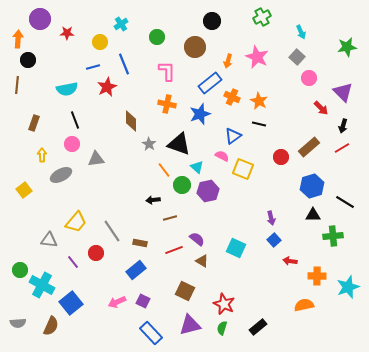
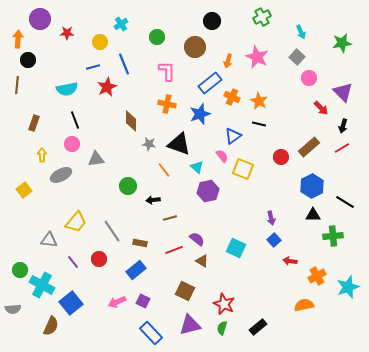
green star at (347, 47): moved 5 px left, 4 px up
gray star at (149, 144): rotated 24 degrees counterclockwise
pink semicircle at (222, 156): rotated 24 degrees clockwise
green circle at (182, 185): moved 54 px left, 1 px down
blue hexagon at (312, 186): rotated 10 degrees counterclockwise
red circle at (96, 253): moved 3 px right, 6 px down
orange cross at (317, 276): rotated 30 degrees counterclockwise
gray semicircle at (18, 323): moved 5 px left, 14 px up
